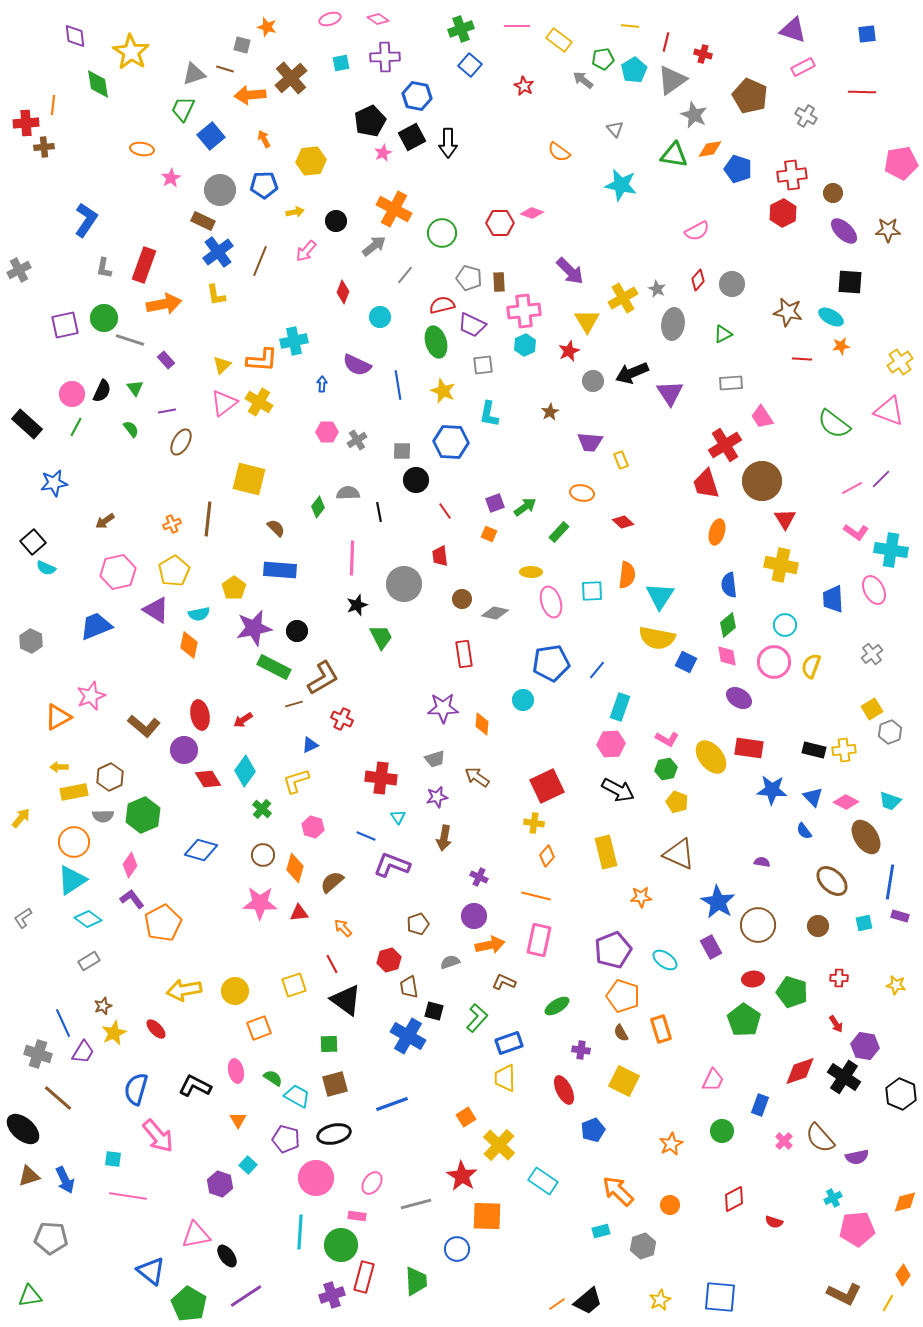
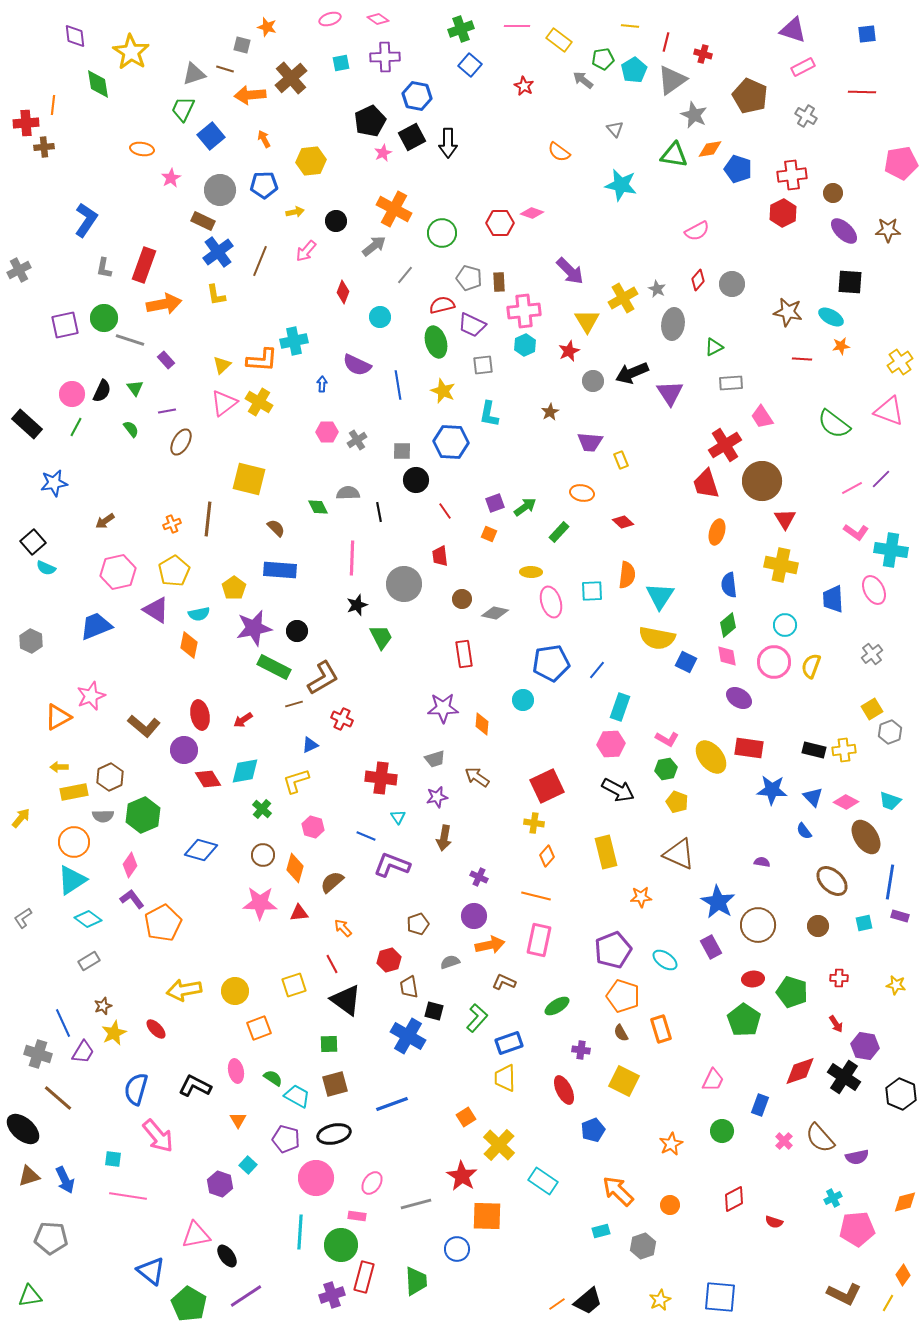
green triangle at (723, 334): moved 9 px left, 13 px down
green diamond at (318, 507): rotated 65 degrees counterclockwise
cyan diamond at (245, 771): rotated 44 degrees clockwise
